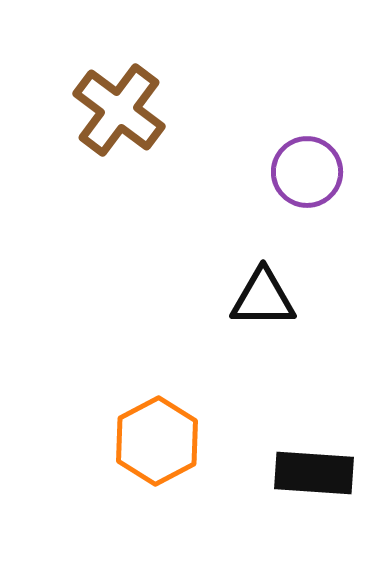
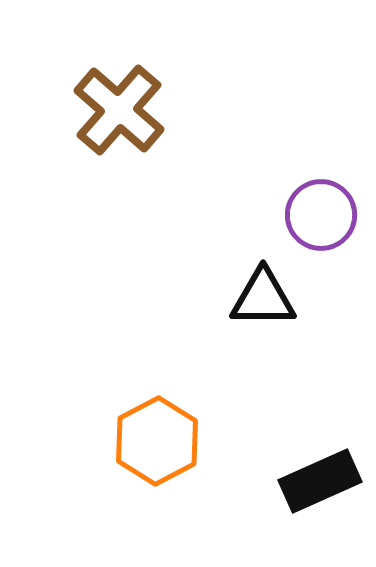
brown cross: rotated 4 degrees clockwise
purple circle: moved 14 px right, 43 px down
black rectangle: moved 6 px right, 8 px down; rotated 28 degrees counterclockwise
